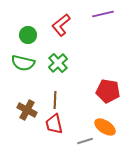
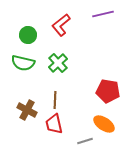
orange ellipse: moved 1 px left, 3 px up
